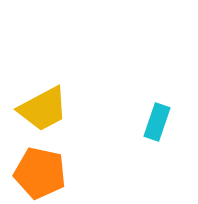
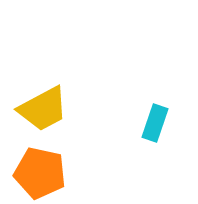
cyan rectangle: moved 2 px left, 1 px down
